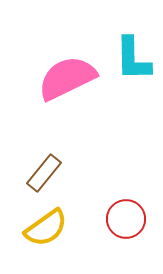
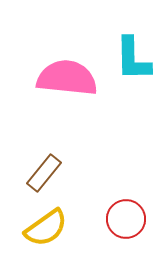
pink semicircle: rotated 32 degrees clockwise
